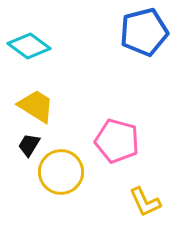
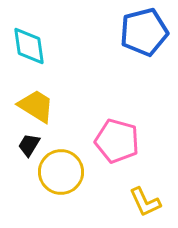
cyan diamond: rotated 45 degrees clockwise
